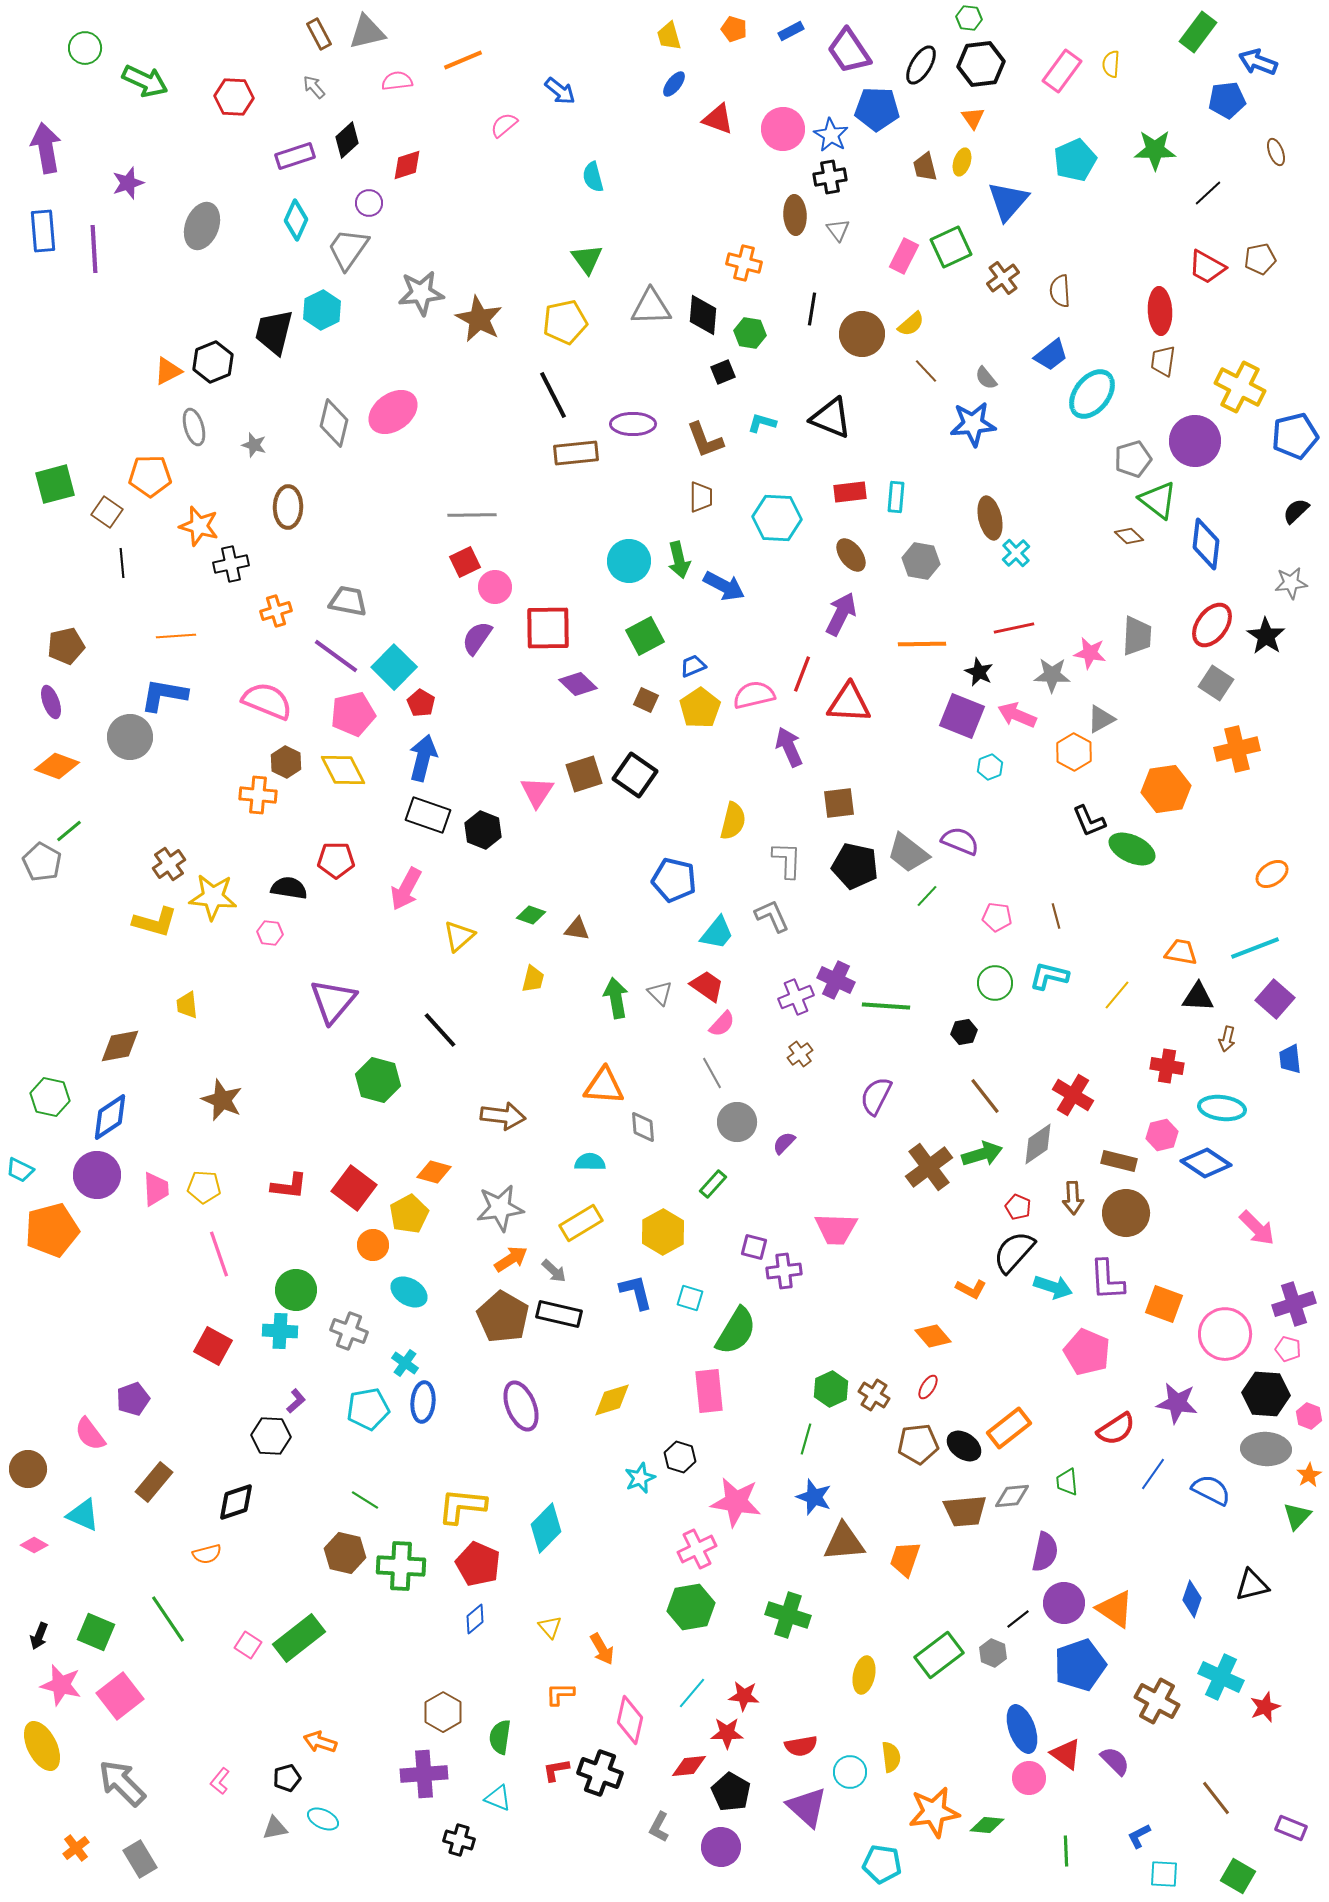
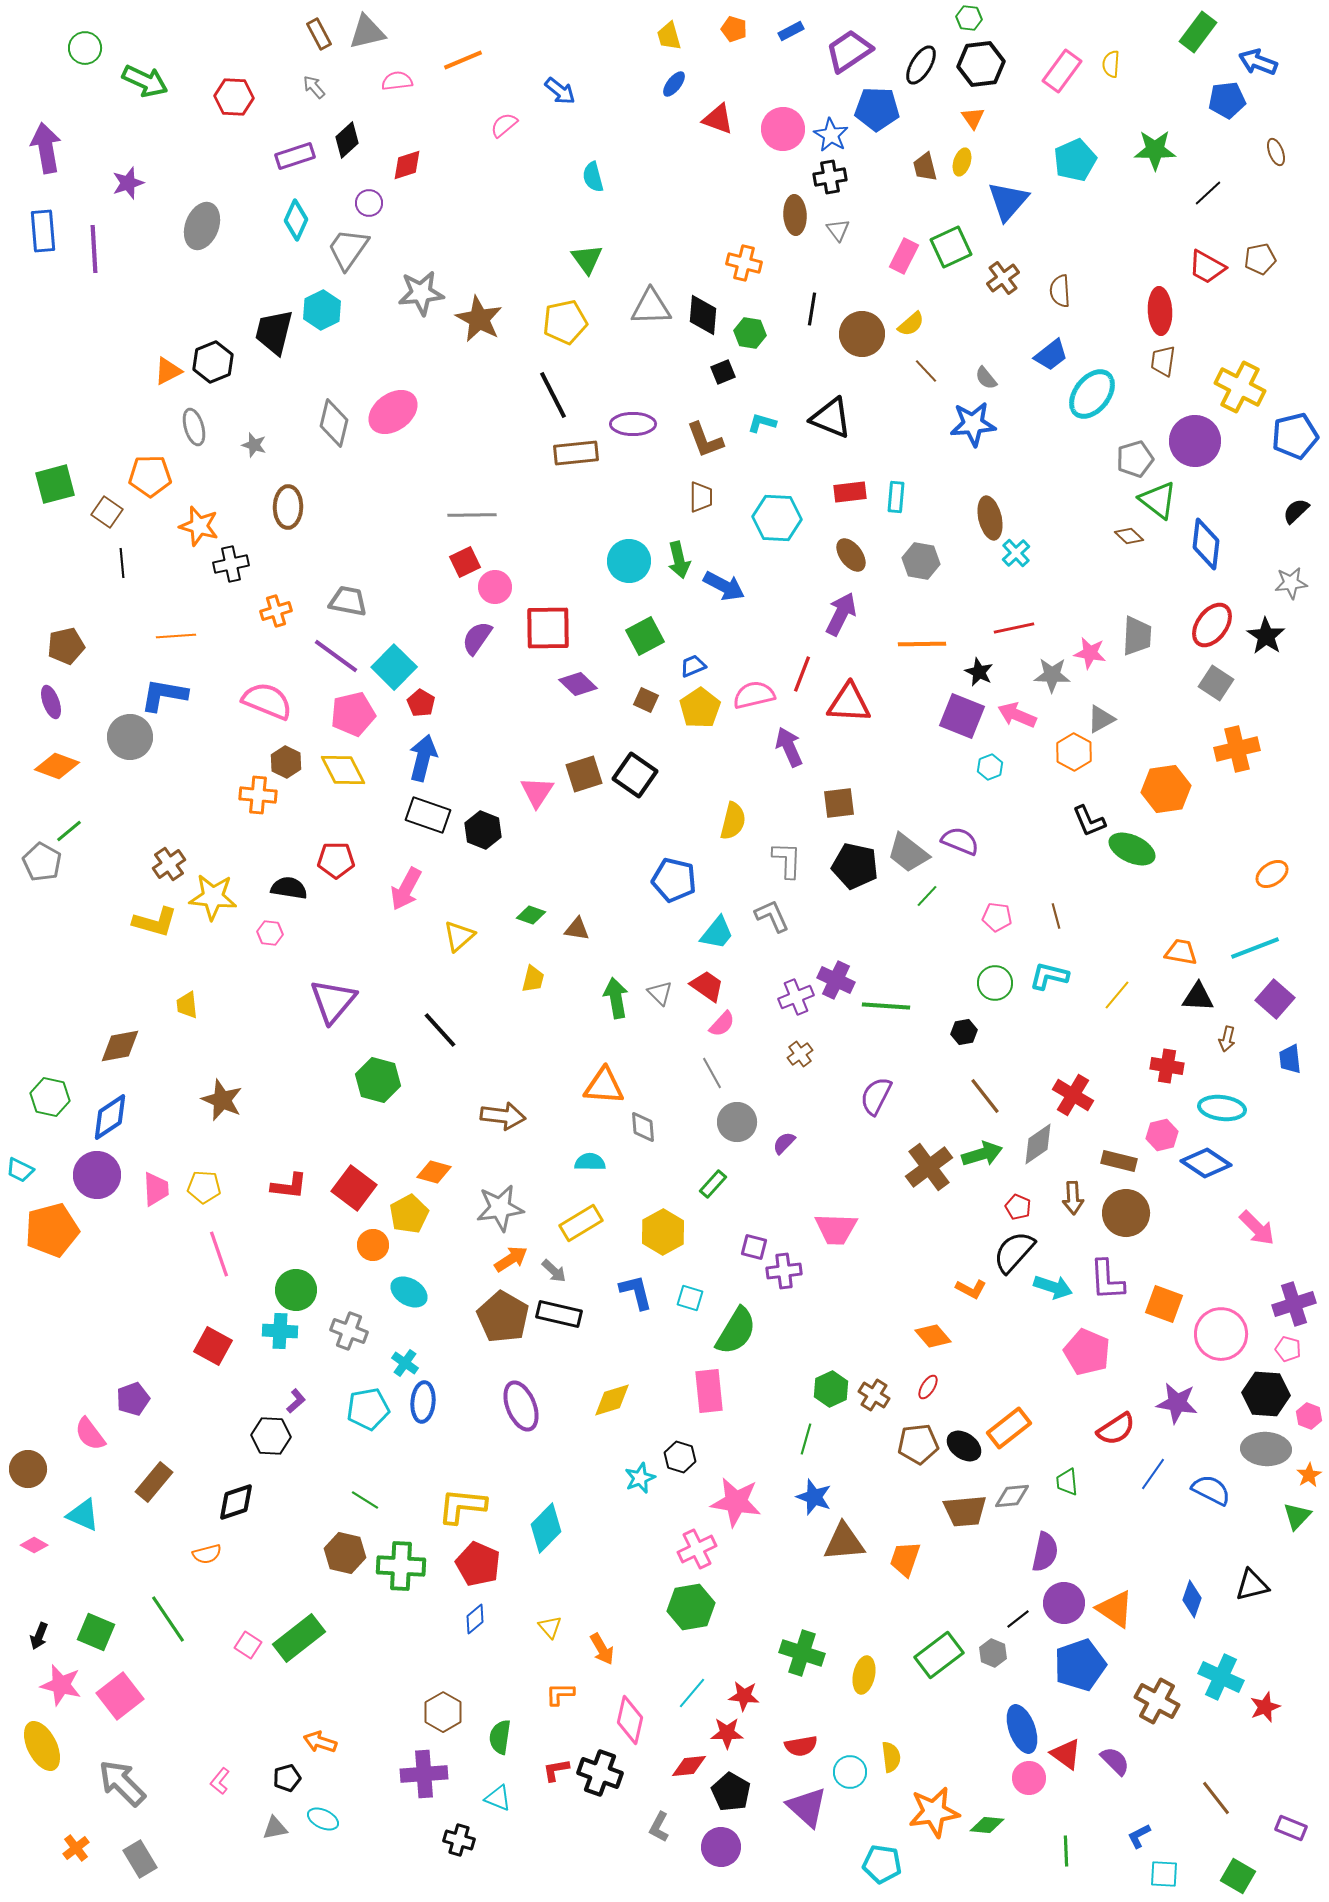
purple trapezoid at (849, 51): rotated 90 degrees clockwise
gray pentagon at (1133, 459): moved 2 px right
pink circle at (1225, 1334): moved 4 px left
green cross at (788, 1615): moved 14 px right, 38 px down
